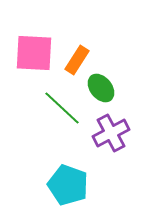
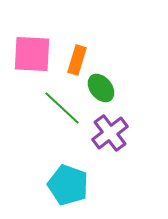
pink square: moved 2 px left, 1 px down
orange rectangle: rotated 16 degrees counterclockwise
purple cross: moved 1 px left; rotated 9 degrees counterclockwise
